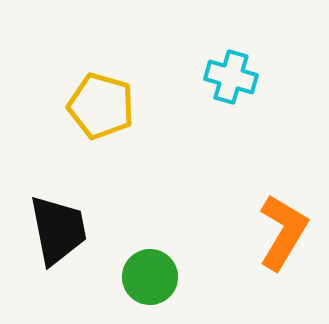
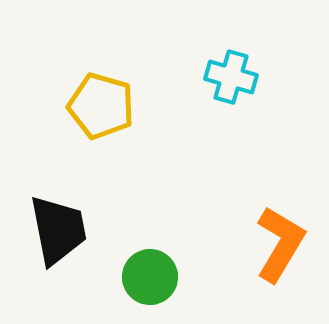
orange L-shape: moved 3 px left, 12 px down
